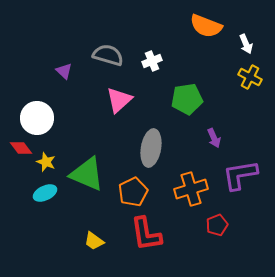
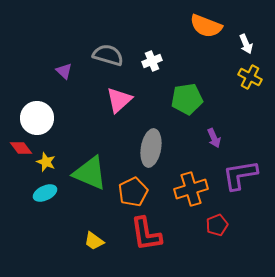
green triangle: moved 3 px right, 1 px up
